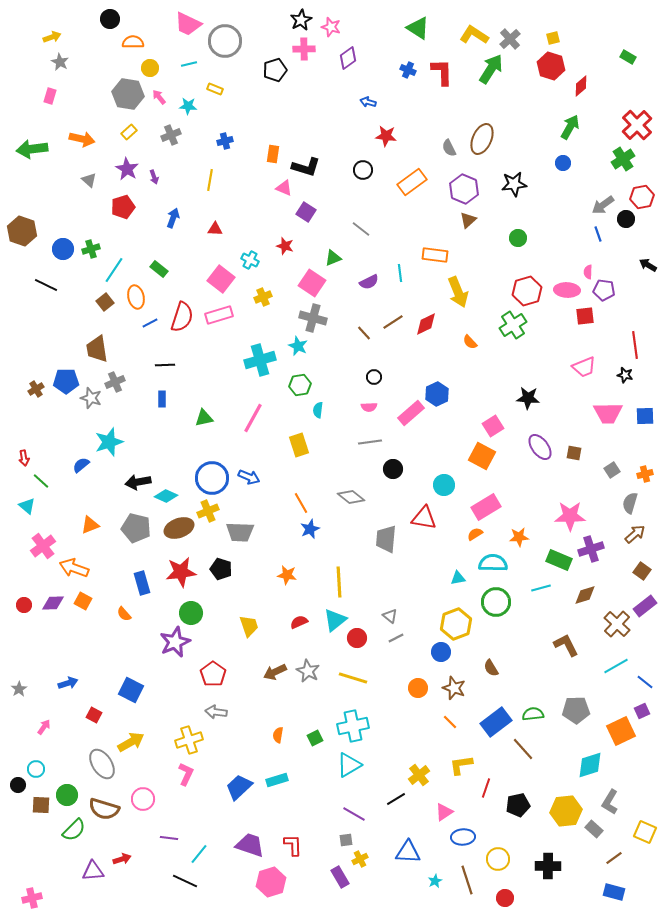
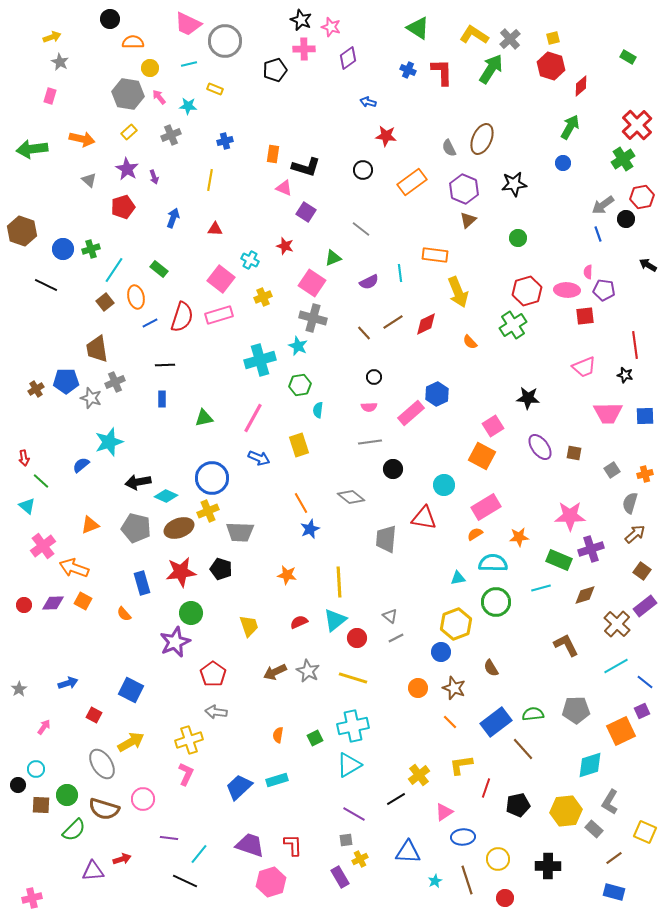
black star at (301, 20): rotated 20 degrees counterclockwise
blue arrow at (249, 477): moved 10 px right, 19 px up
